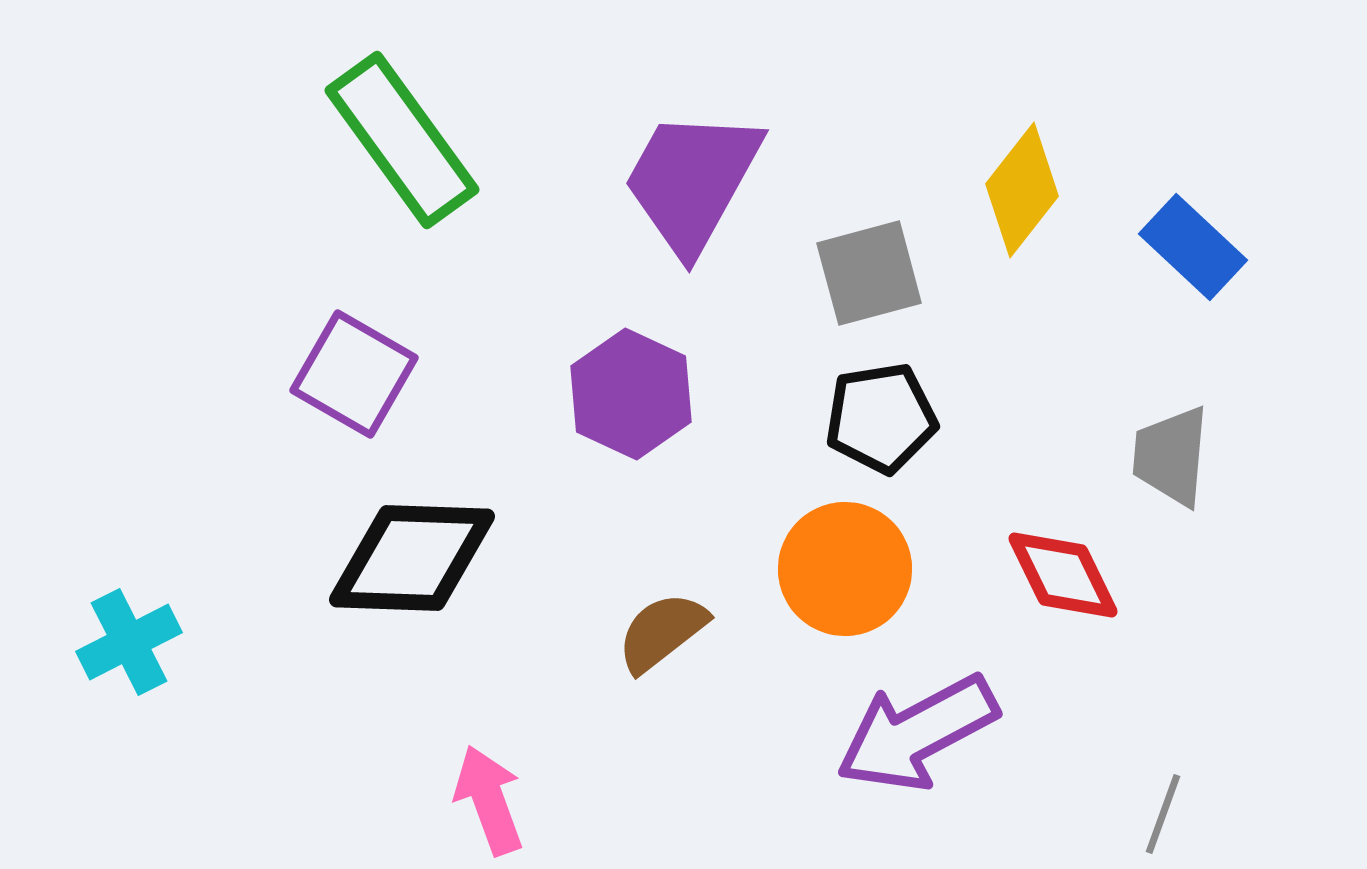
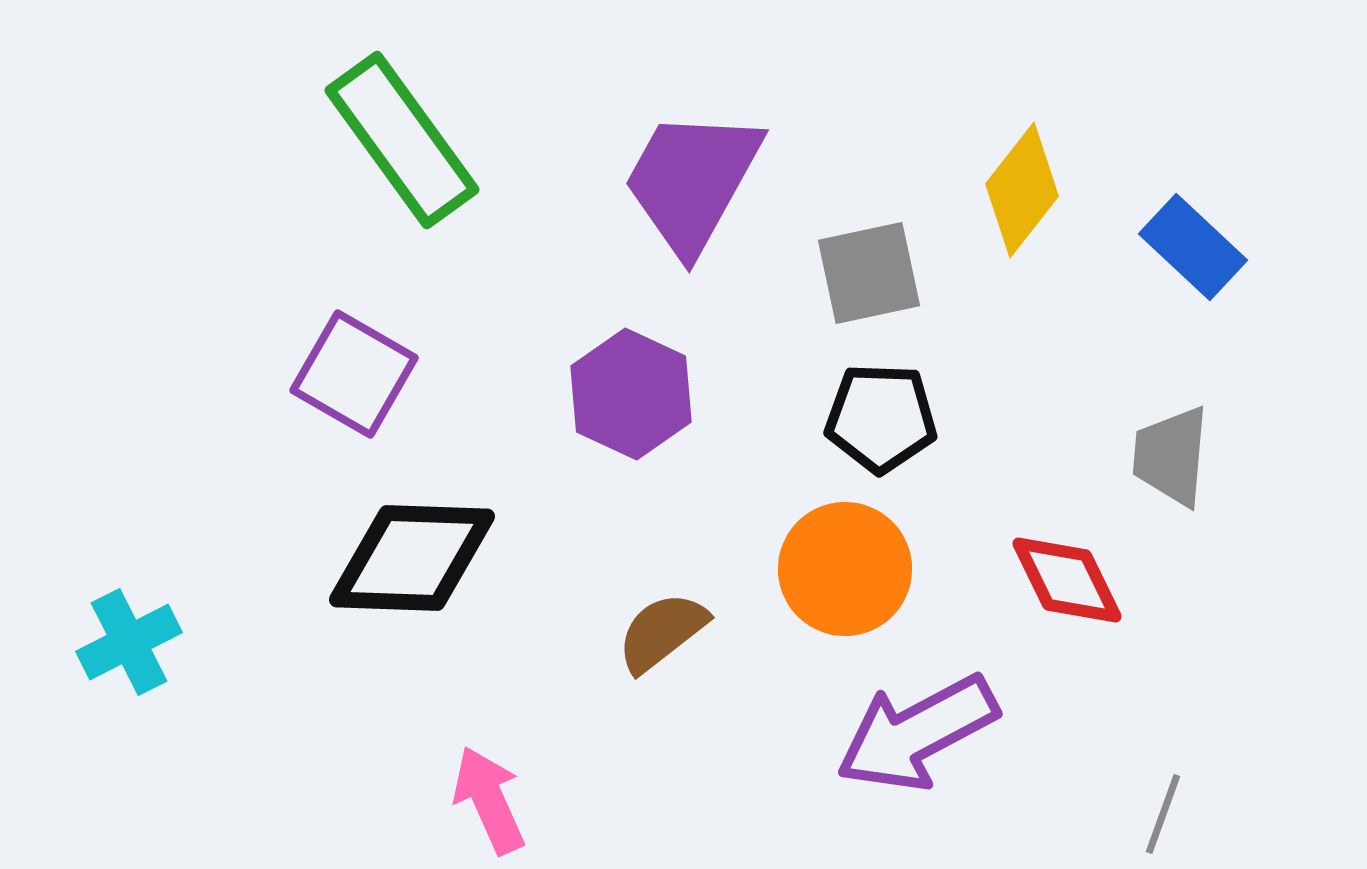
gray square: rotated 3 degrees clockwise
black pentagon: rotated 11 degrees clockwise
red diamond: moved 4 px right, 5 px down
pink arrow: rotated 4 degrees counterclockwise
